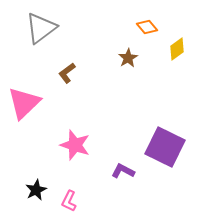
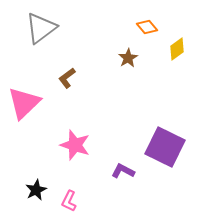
brown L-shape: moved 5 px down
